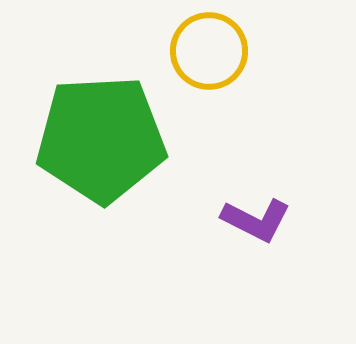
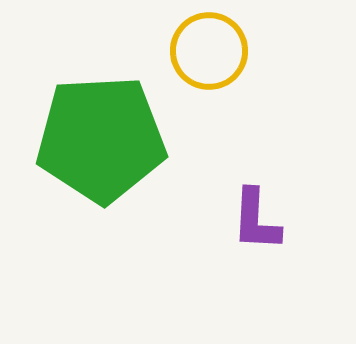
purple L-shape: rotated 66 degrees clockwise
